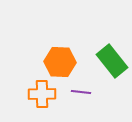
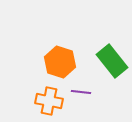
orange hexagon: rotated 16 degrees clockwise
orange cross: moved 7 px right, 7 px down; rotated 12 degrees clockwise
